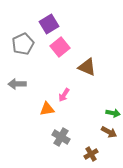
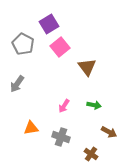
gray pentagon: rotated 20 degrees counterclockwise
brown triangle: rotated 30 degrees clockwise
gray arrow: rotated 54 degrees counterclockwise
pink arrow: moved 11 px down
orange triangle: moved 16 px left, 19 px down
green arrow: moved 19 px left, 8 px up
gray cross: rotated 12 degrees counterclockwise
brown cross: rotated 24 degrees counterclockwise
